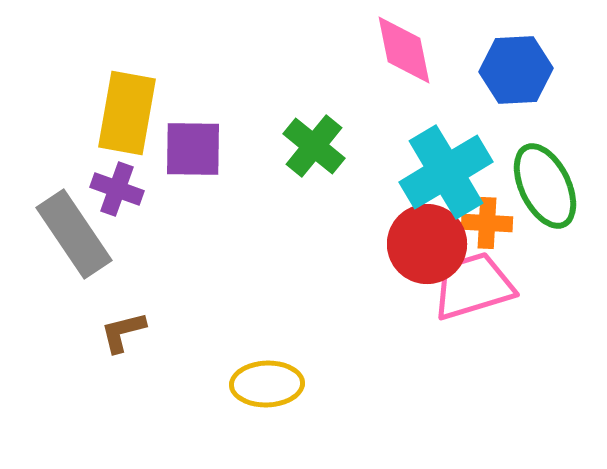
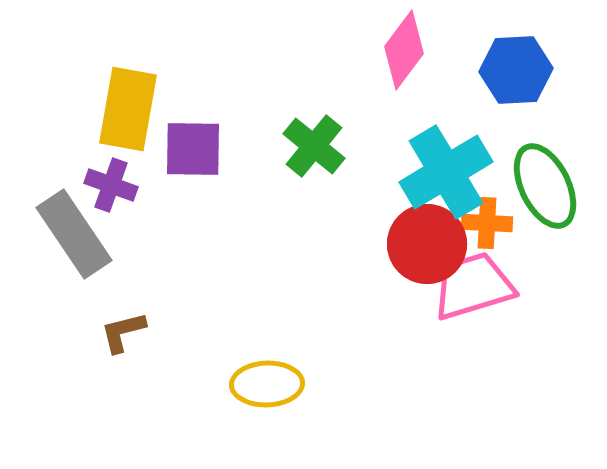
pink diamond: rotated 48 degrees clockwise
yellow rectangle: moved 1 px right, 4 px up
purple cross: moved 6 px left, 4 px up
